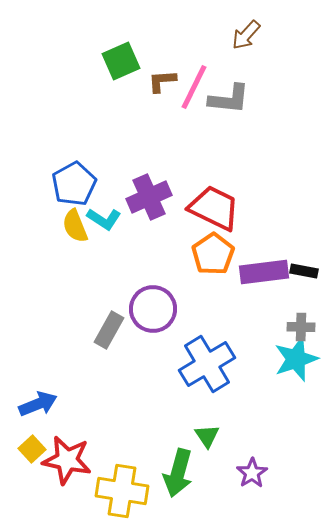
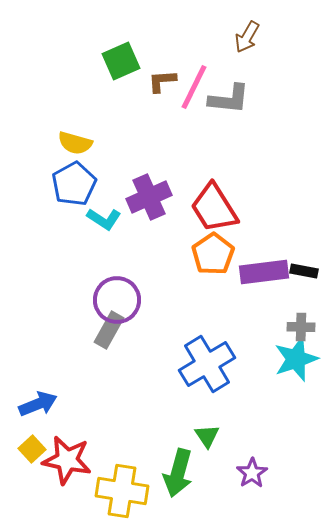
brown arrow: moved 1 px right, 2 px down; rotated 12 degrees counterclockwise
red trapezoid: rotated 148 degrees counterclockwise
yellow semicircle: moved 83 px up; rotated 52 degrees counterclockwise
purple circle: moved 36 px left, 9 px up
